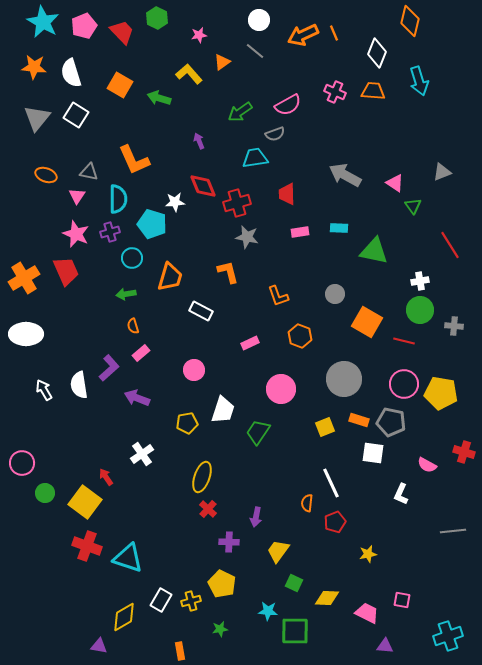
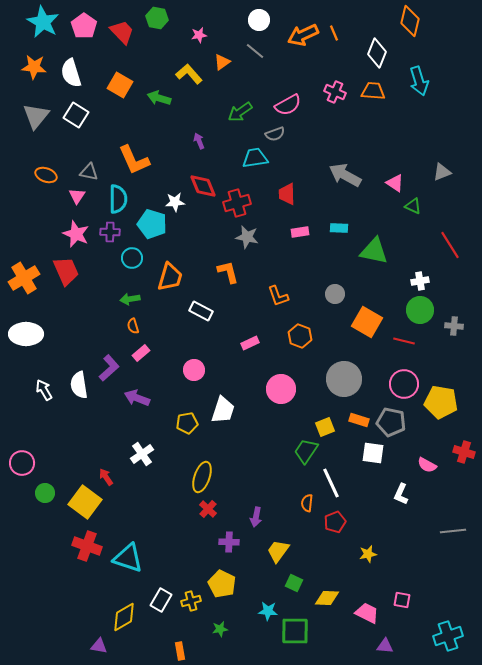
green hexagon at (157, 18): rotated 15 degrees counterclockwise
pink pentagon at (84, 26): rotated 15 degrees counterclockwise
gray triangle at (37, 118): moved 1 px left, 2 px up
green triangle at (413, 206): rotated 30 degrees counterclockwise
purple cross at (110, 232): rotated 18 degrees clockwise
green arrow at (126, 294): moved 4 px right, 5 px down
yellow pentagon at (441, 393): moved 9 px down
green trapezoid at (258, 432): moved 48 px right, 19 px down
